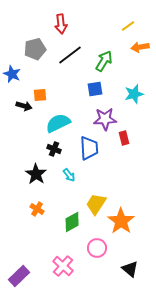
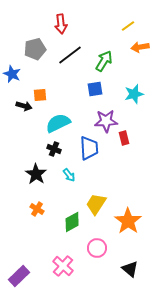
purple star: moved 1 px right, 2 px down
orange star: moved 7 px right
